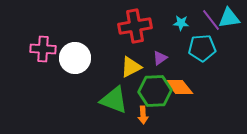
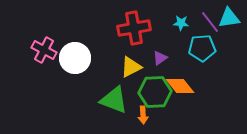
purple line: moved 1 px left, 2 px down
red cross: moved 1 px left, 2 px down
pink cross: moved 1 px right, 1 px down; rotated 25 degrees clockwise
orange diamond: moved 1 px right, 1 px up
green hexagon: moved 1 px down
